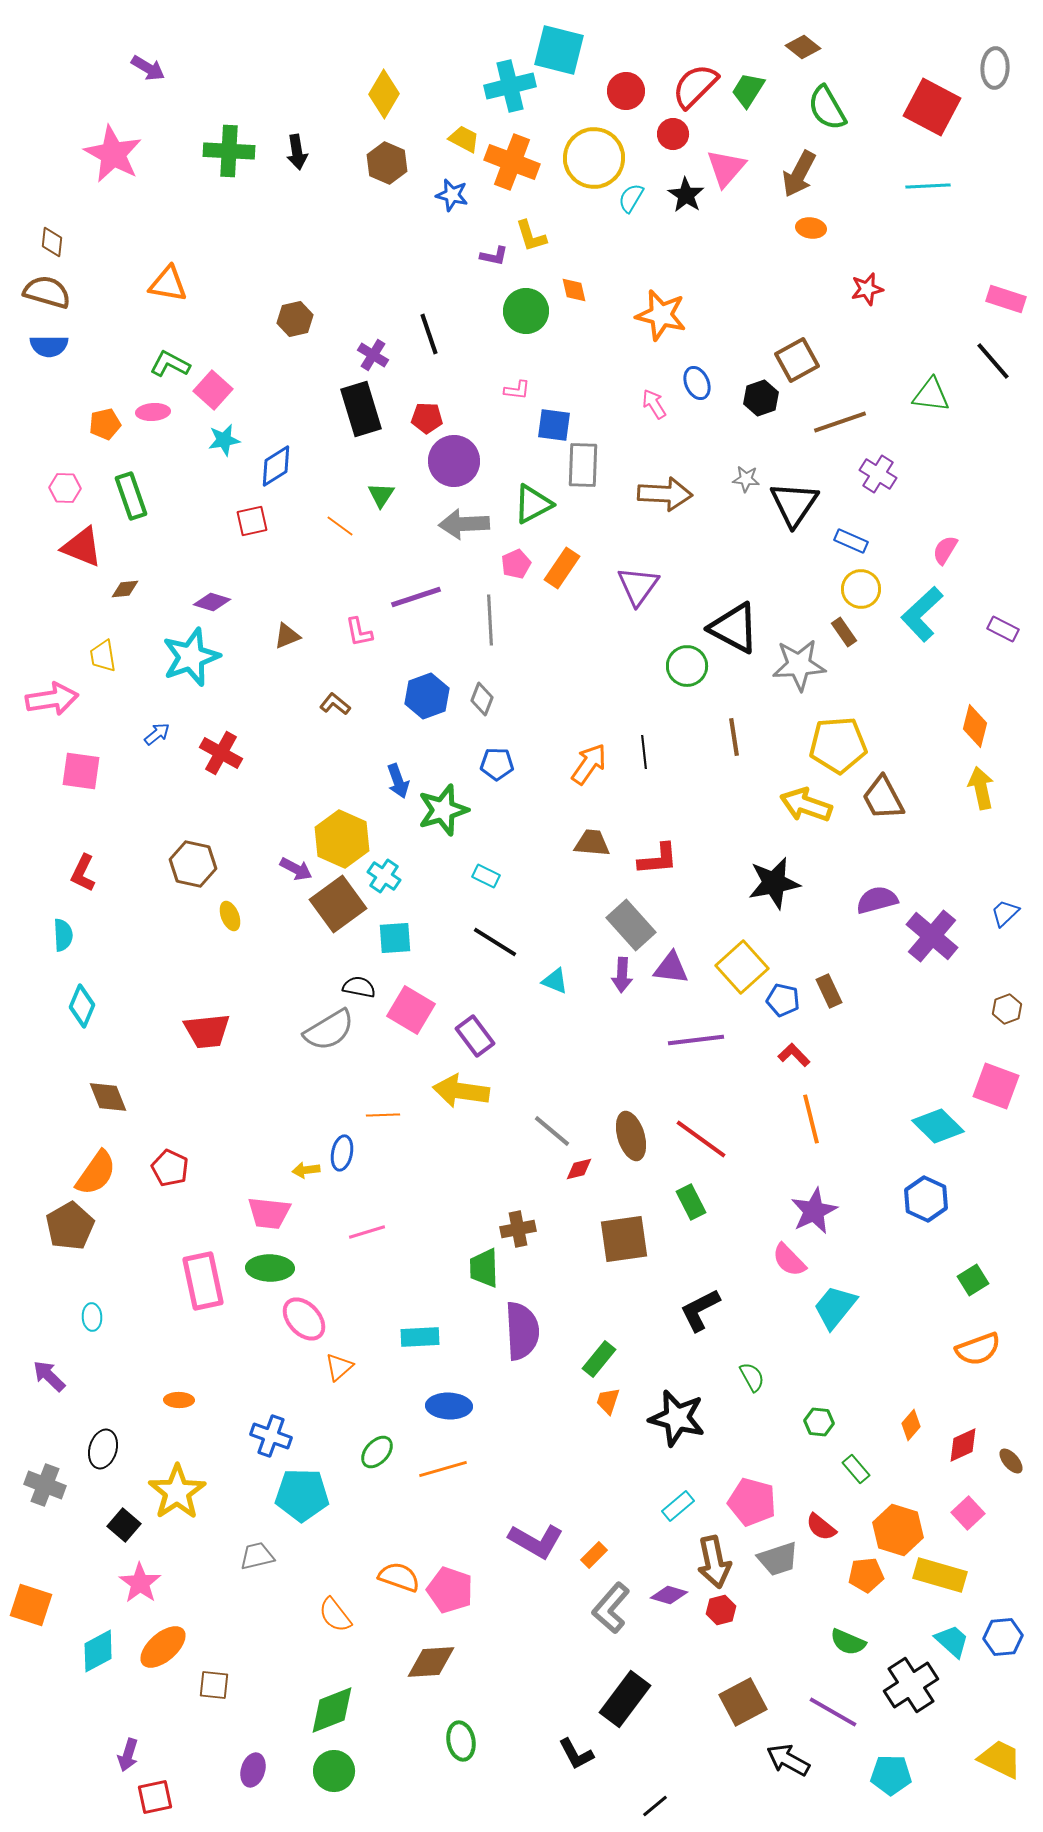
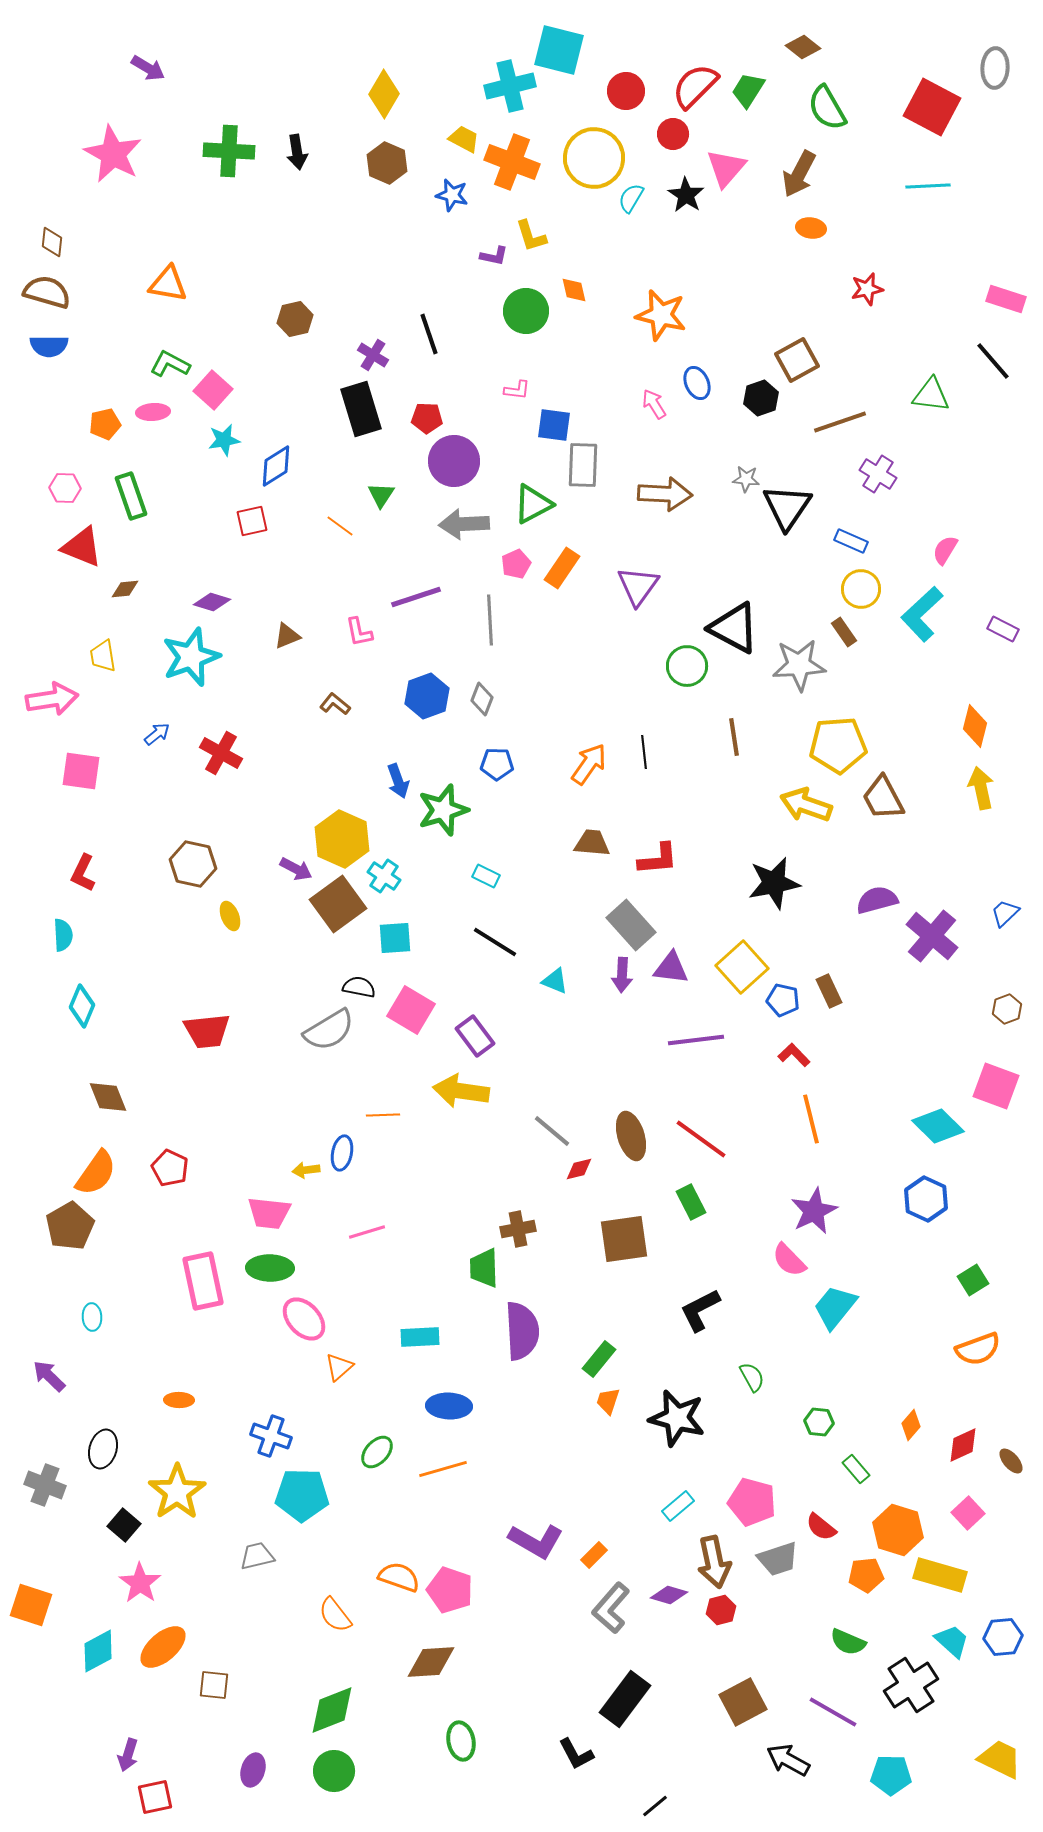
black triangle at (794, 504): moved 7 px left, 3 px down
